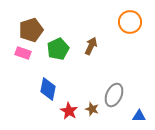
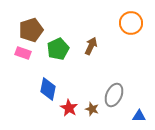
orange circle: moved 1 px right, 1 px down
red star: moved 3 px up
